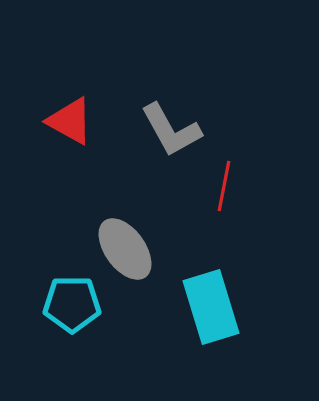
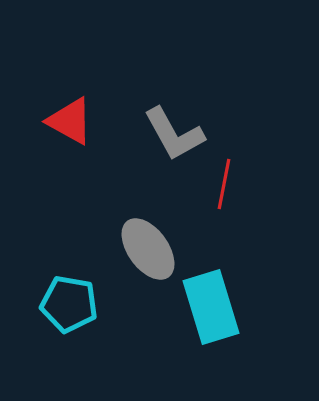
gray L-shape: moved 3 px right, 4 px down
red line: moved 2 px up
gray ellipse: moved 23 px right
cyan pentagon: moved 3 px left; rotated 10 degrees clockwise
